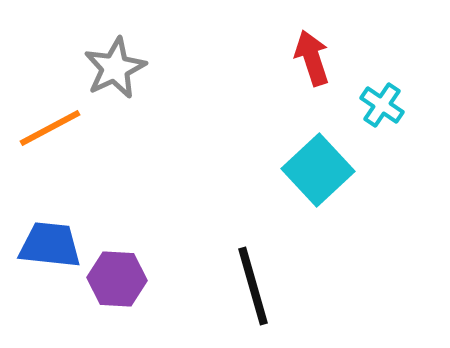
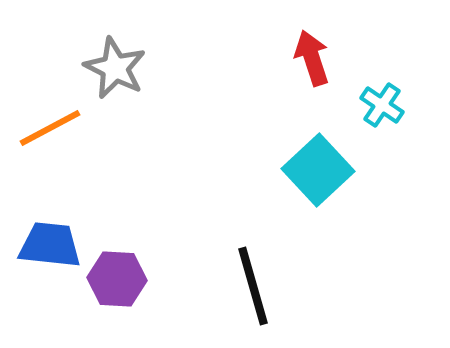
gray star: rotated 20 degrees counterclockwise
